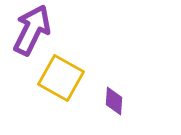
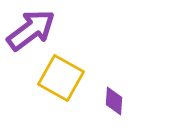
purple arrow: moved 1 px left; rotated 27 degrees clockwise
